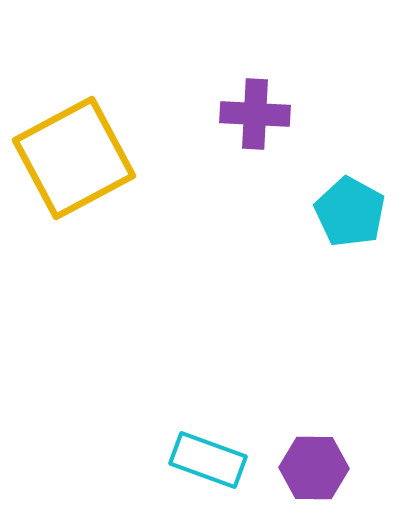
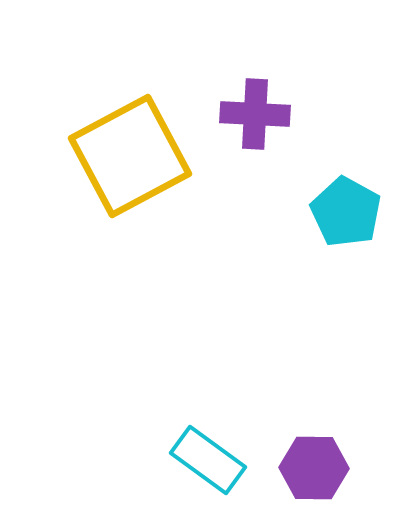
yellow square: moved 56 px right, 2 px up
cyan pentagon: moved 4 px left
cyan rectangle: rotated 16 degrees clockwise
